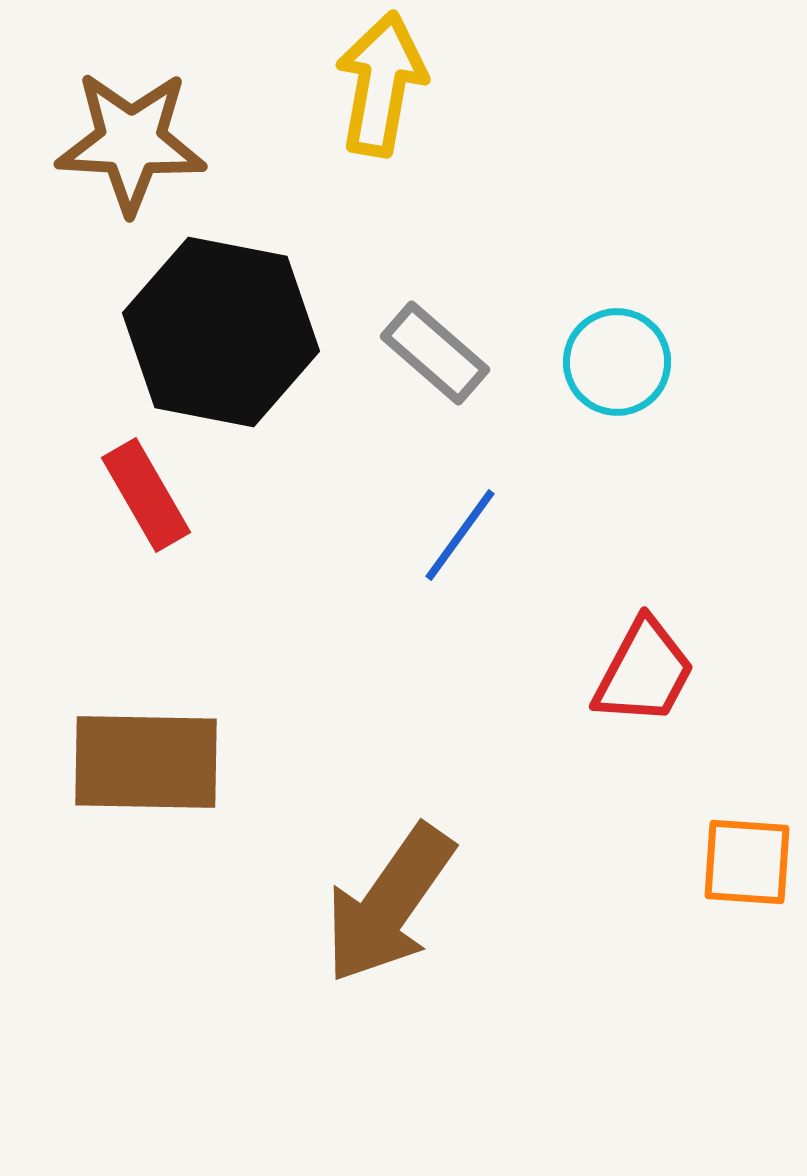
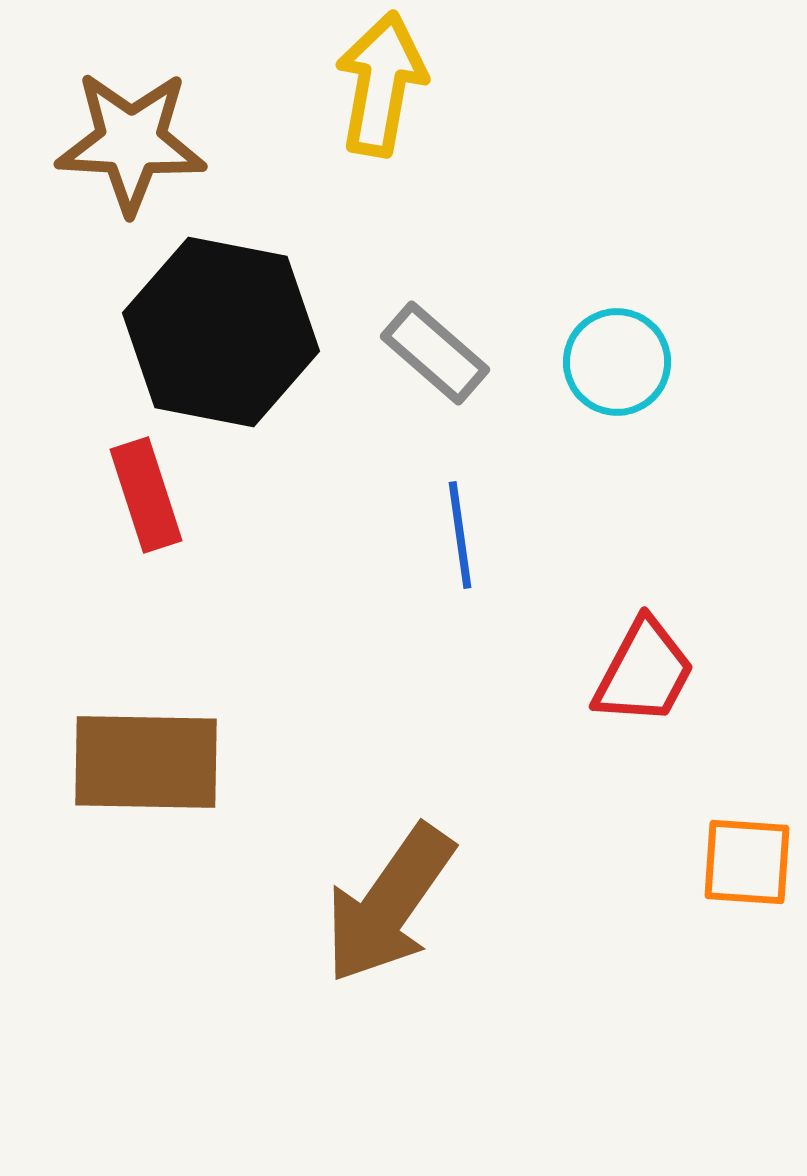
red rectangle: rotated 12 degrees clockwise
blue line: rotated 44 degrees counterclockwise
